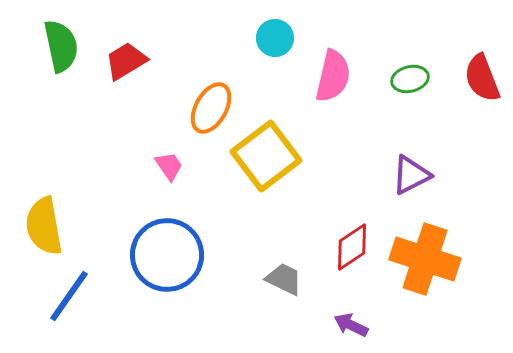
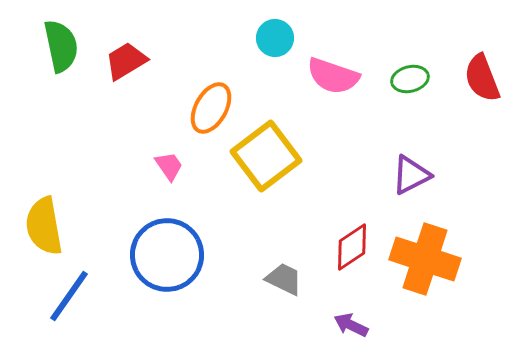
pink semicircle: rotated 96 degrees clockwise
